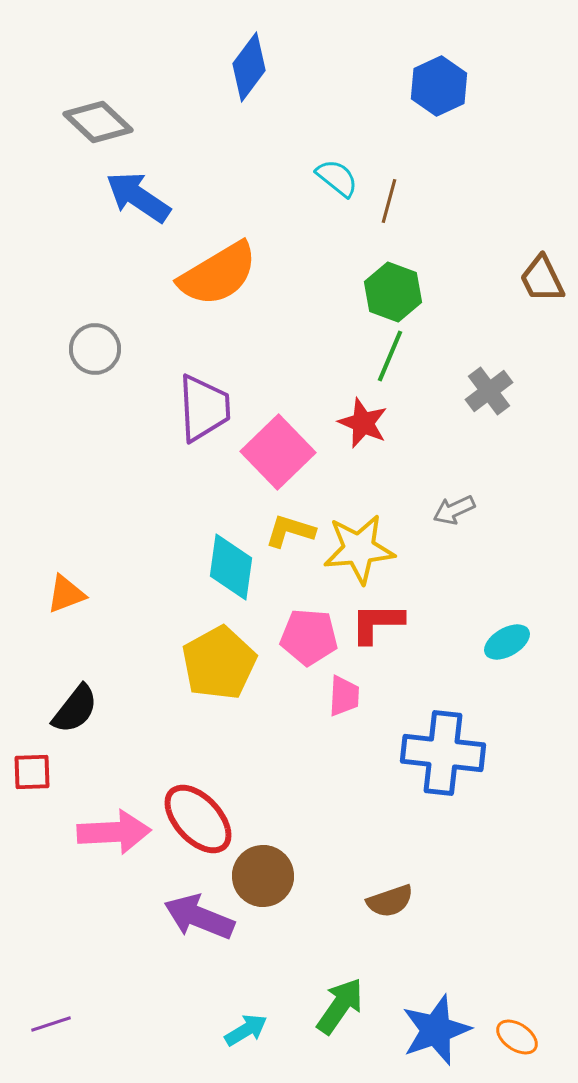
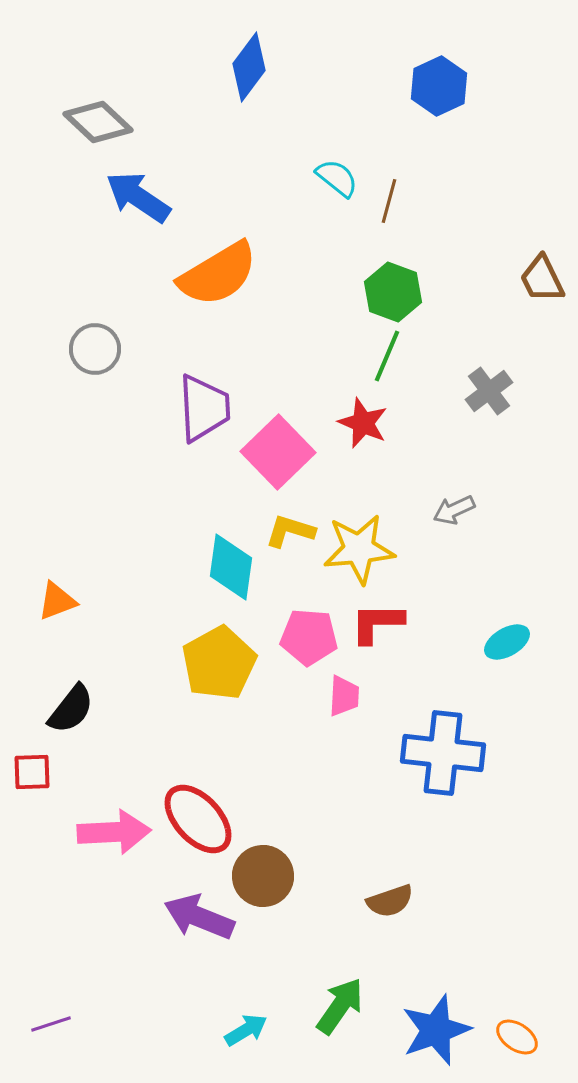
green line: moved 3 px left
orange triangle: moved 9 px left, 7 px down
black semicircle: moved 4 px left
